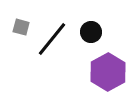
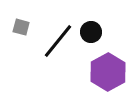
black line: moved 6 px right, 2 px down
